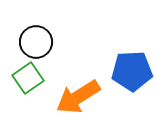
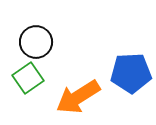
blue pentagon: moved 1 px left, 2 px down
